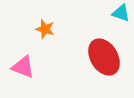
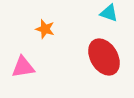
cyan triangle: moved 12 px left
pink triangle: rotated 30 degrees counterclockwise
